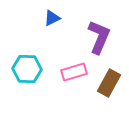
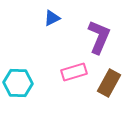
cyan hexagon: moved 9 px left, 14 px down
